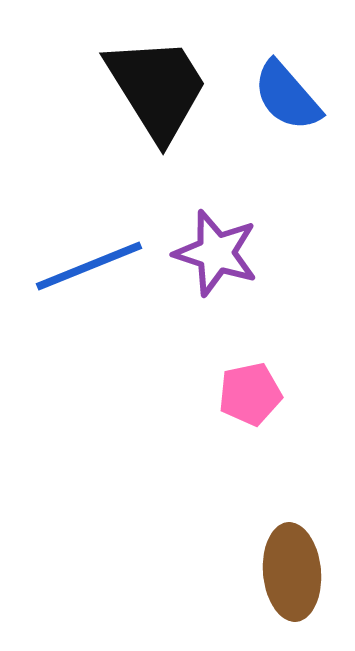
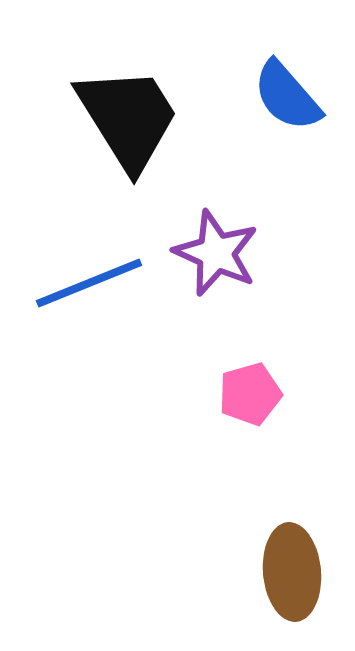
black trapezoid: moved 29 px left, 30 px down
purple star: rotated 6 degrees clockwise
blue line: moved 17 px down
pink pentagon: rotated 4 degrees counterclockwise
